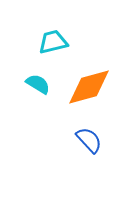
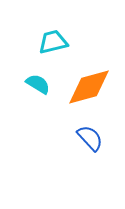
blue semicircle: moved 1 px right, 2 px up
